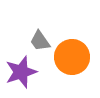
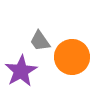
purple star: moved 1 px up; rotated 12 degrees counterclockwise
